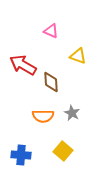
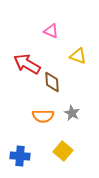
red arrow: moved 4 px right, 1 px up
brown diamond: moved 1 px right
blue cross: moved 1 px left, 1 px down
